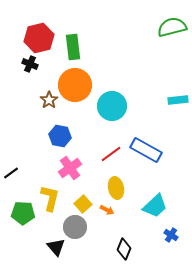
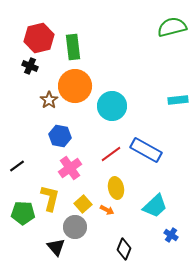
black cross: moved 2 px down
orange circle: moved 1 px down
black line: moved 6 px right, 7 px up
